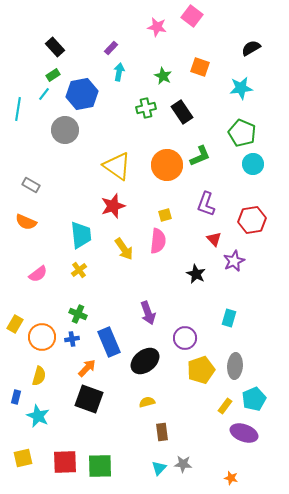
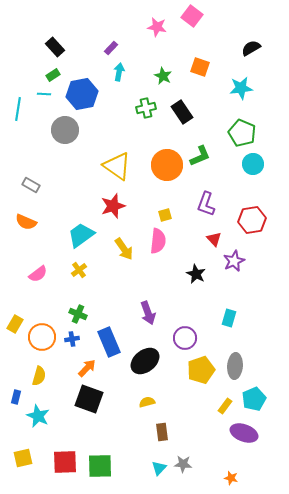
cyan line at (44, 94): rotated 56 degrees clockwise
cyan trapezoid at (81, 235): rotated 120 degrees counterclockwise
